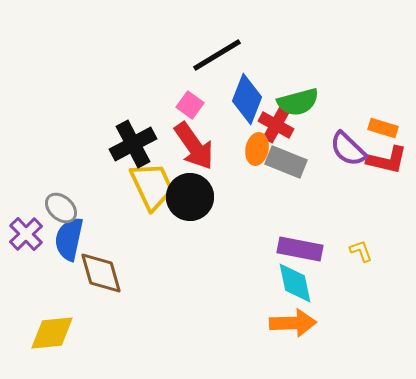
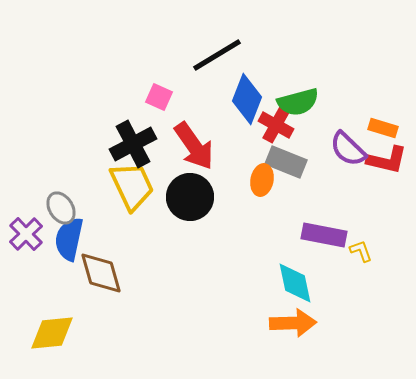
pink square: moved 31 px left, 8 px up; rotated 12 degrees counterclockwise
orange ellipse: moved 5 px right, 31 px down
yellow trapezoid: moved 20 px left
gray ellipse: rotated 16 degrees clockwise
purple rectangle: moved 24 px right, 14 px up
